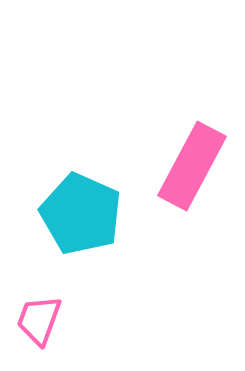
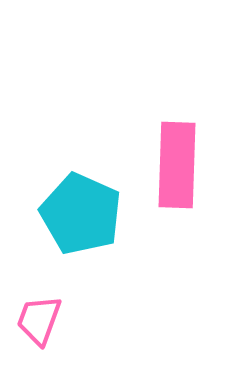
pink rectangle: moved 15 px left, 1 px up; rotated 26 degrees counterclockwise
